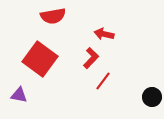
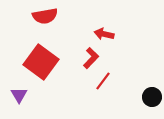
red semicircle: moved 8 px left
red square: moved 1 px right, 3 px down
purple triangle: rotated 48 degrees clockwise
